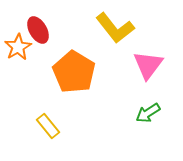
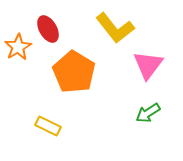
red ellipse: moved 10 px right, 1 px up
yellow rectangle: rotated 25 degrees counterclockwise
